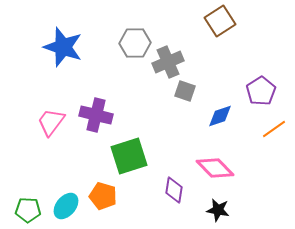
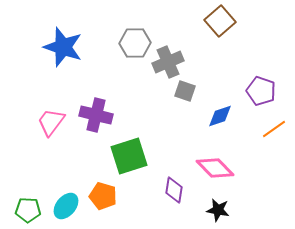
brown square: rotated 8 degrees counterclockwise
purple pentagon: rotated 20 degrees counterclockwise
